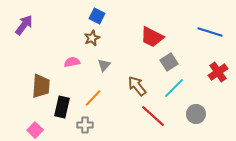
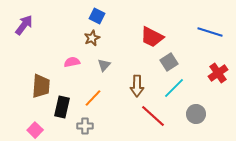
red cross: moved 1 px down
brown arrow: rotated 140 degrees counterclockwise
gray cross: moved 1 px down
